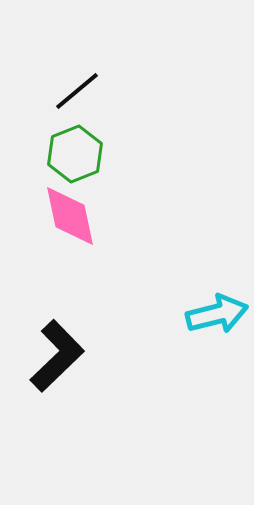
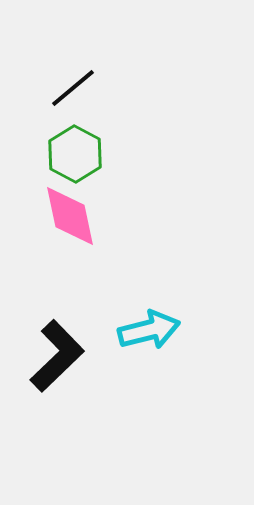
black line: moved 4 px left, 3 px up
green hexagon: rotated 10 degrees counterclockwise
cyan arrow: moved 68 px left, 16 px down
